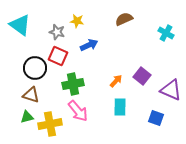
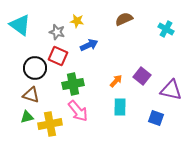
cyan cross: moved 4 px up
purple triangle: rotated 10 degrees counterclockwise
